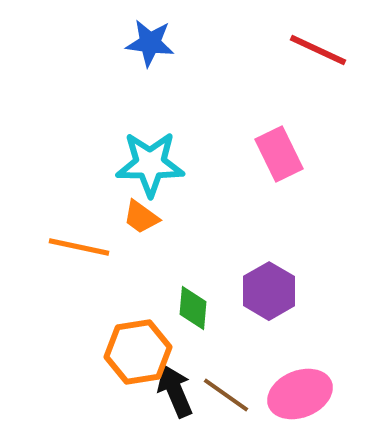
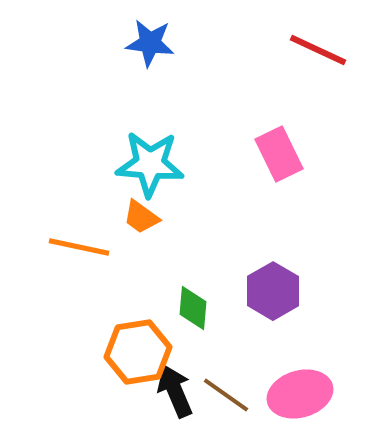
cyan star: rotated 4 degrees clockwise
purple hexagon: moved 4 px right
pink ellipse: rotated 6 degrees clockwise
